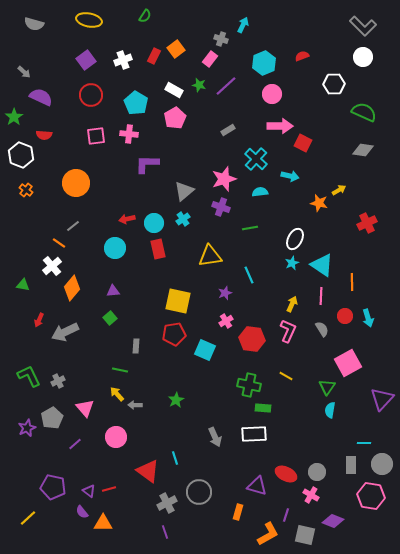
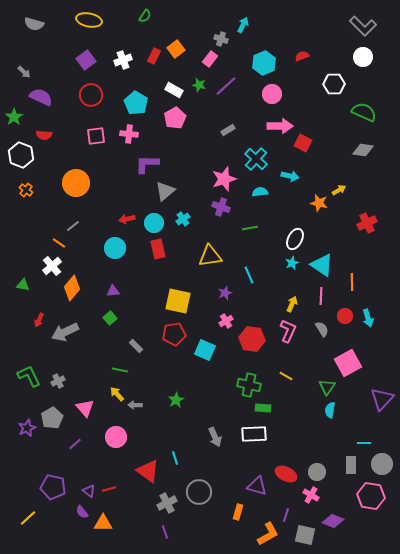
gray triangle at (184, 191): moved 19 px left
gray rectangle at (136, 346): rotated 48 degrees counterclockwise
